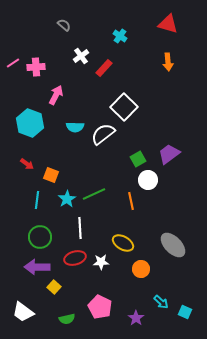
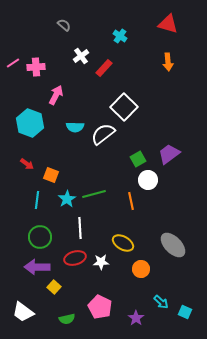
green line: rotated 10 degrees clockwise
